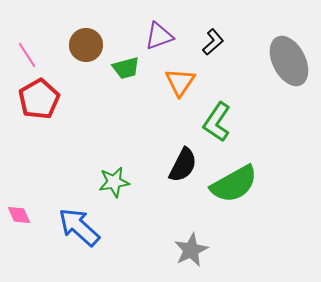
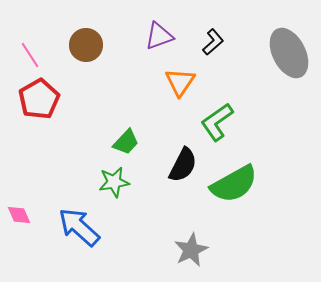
pink line: moved 3 px right
gray ellipse: moved 8 px up
green trapezoid: moved 74 px down; rotated 32 degrees counterclockwise
green L-shape: rotated 21 degrees clockwise
